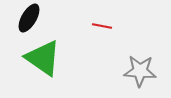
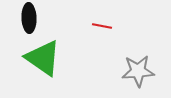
black ellipse: rotated 32 degrees counterclockwise
gray star: moved 2 px left; rotated 8 degrees counterclockwise
